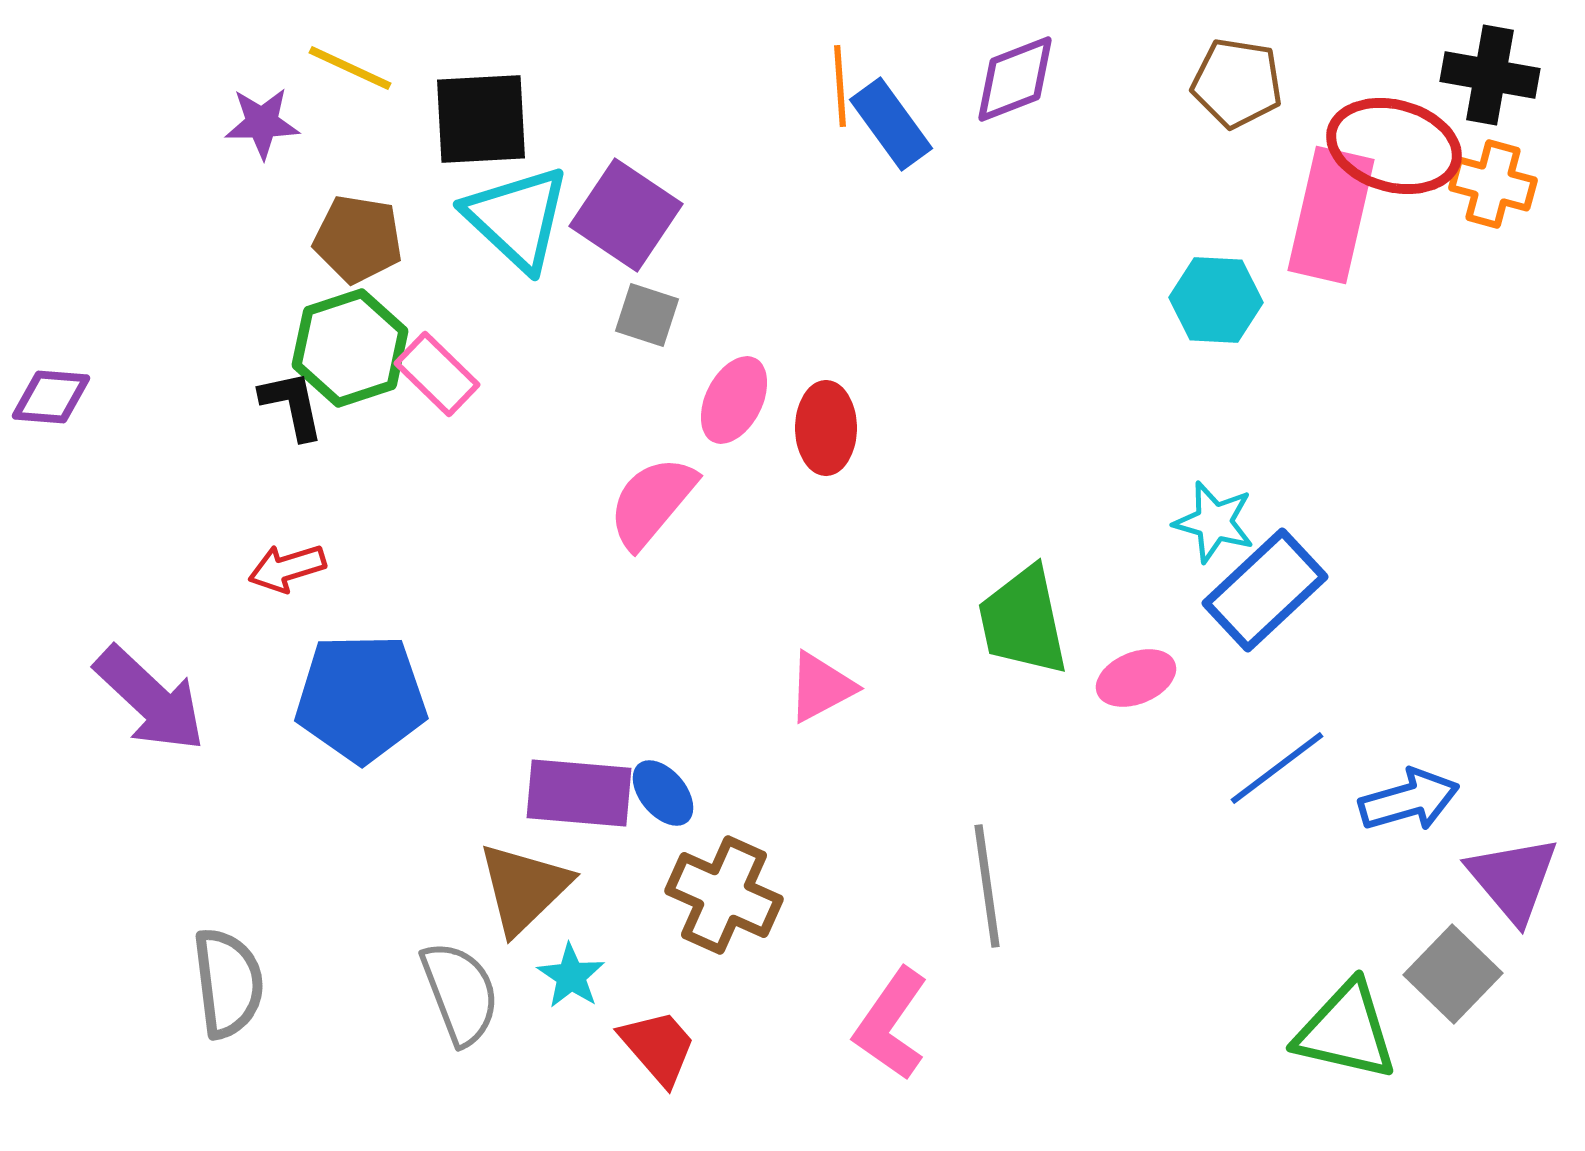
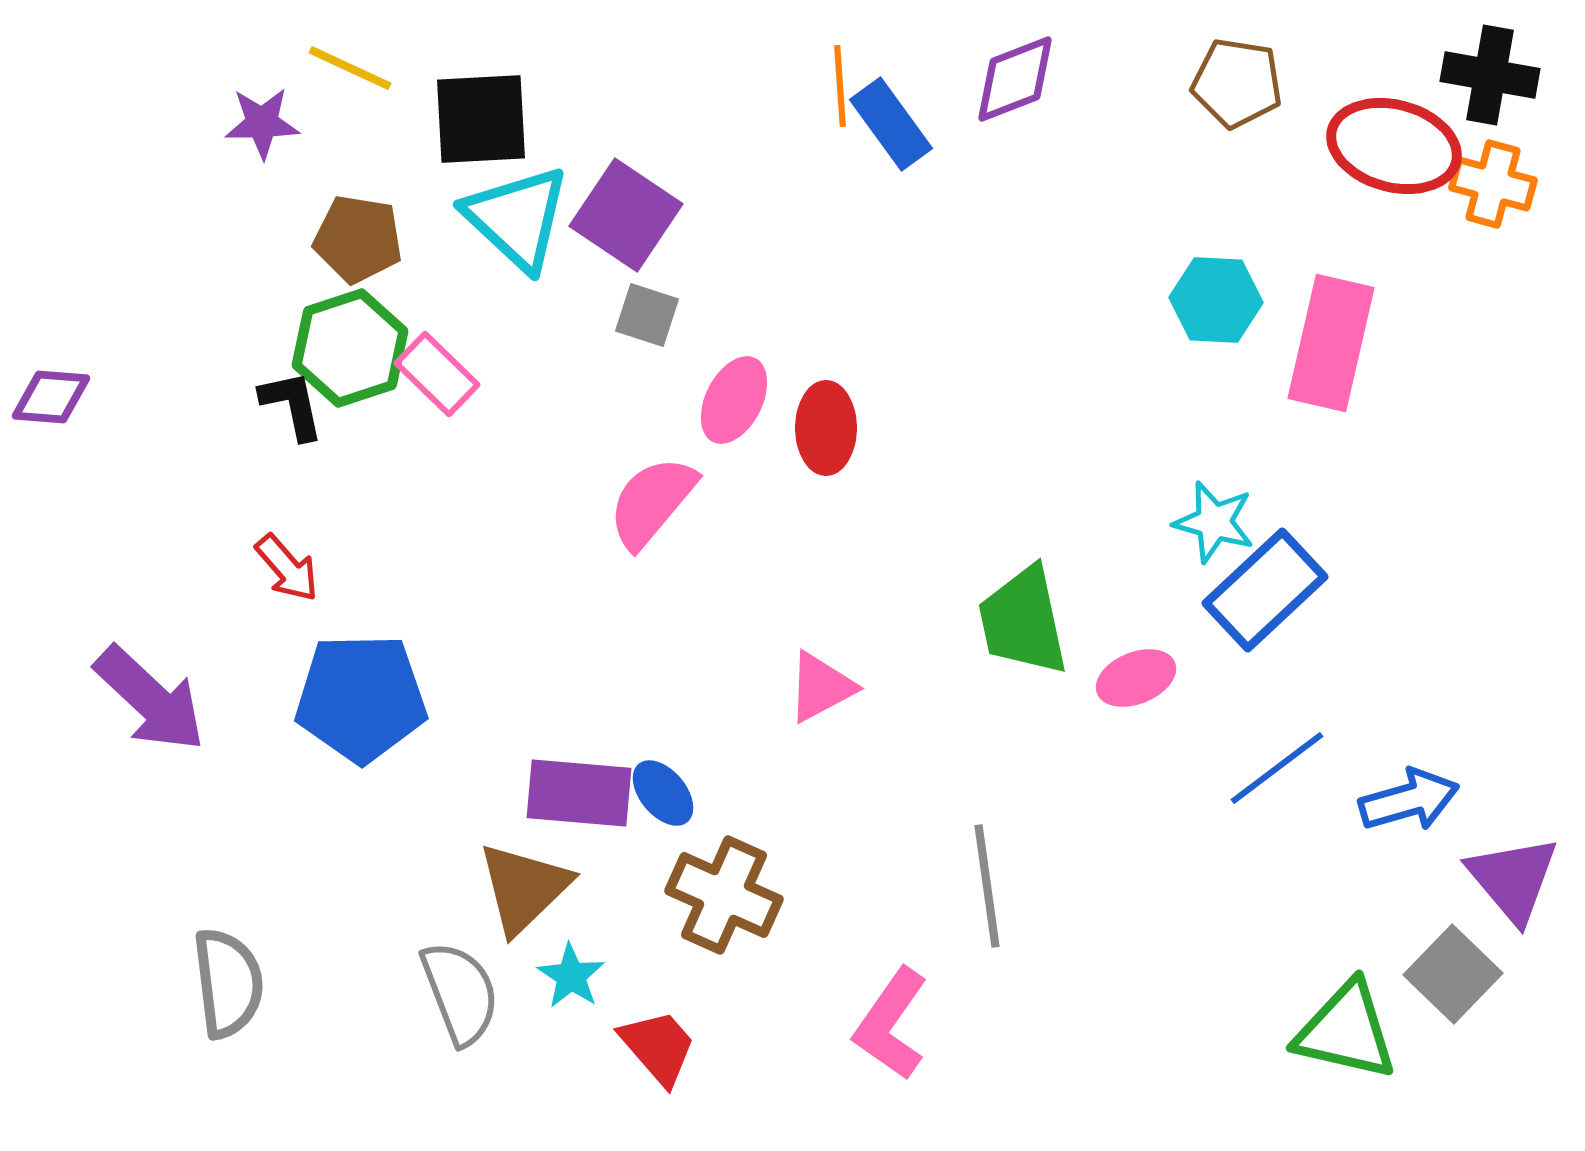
pink rectangle at (1331, 215): moved 128 px down
red arrow at (287, 568): rotated 114 degrees counterclockwise
